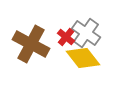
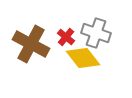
gray cross: moved 10 px right; rotated 16 degrees counterclockwise
